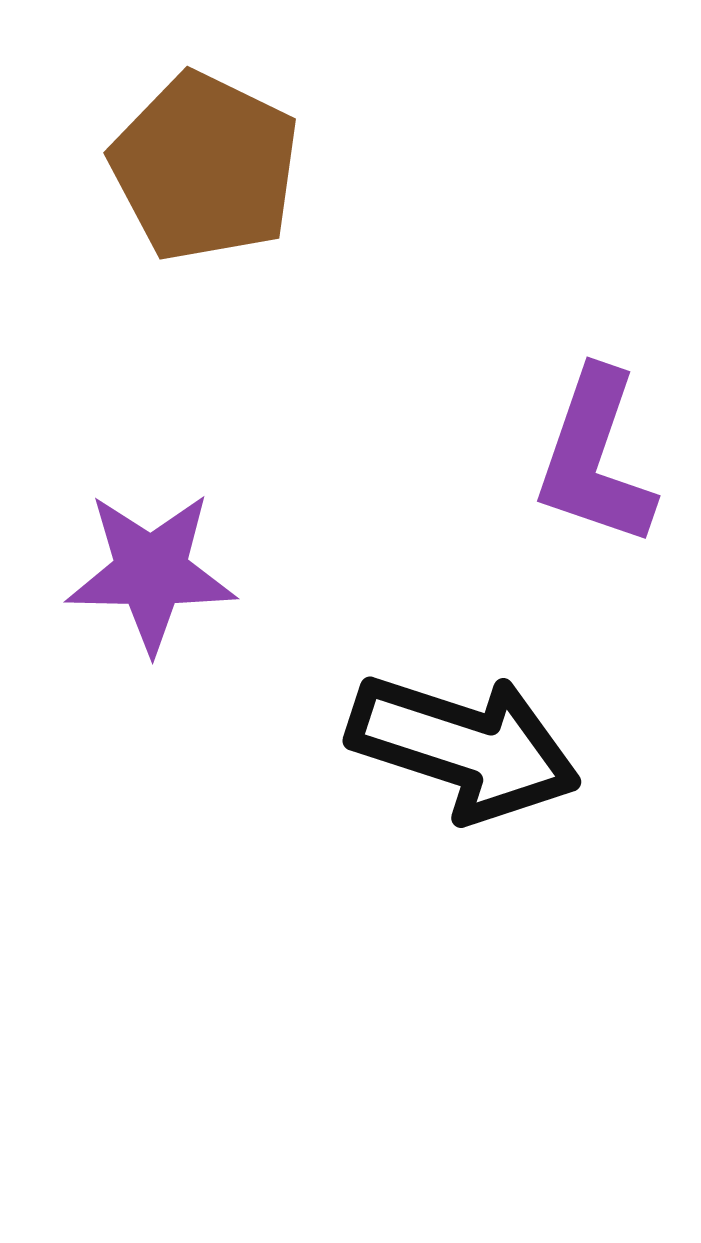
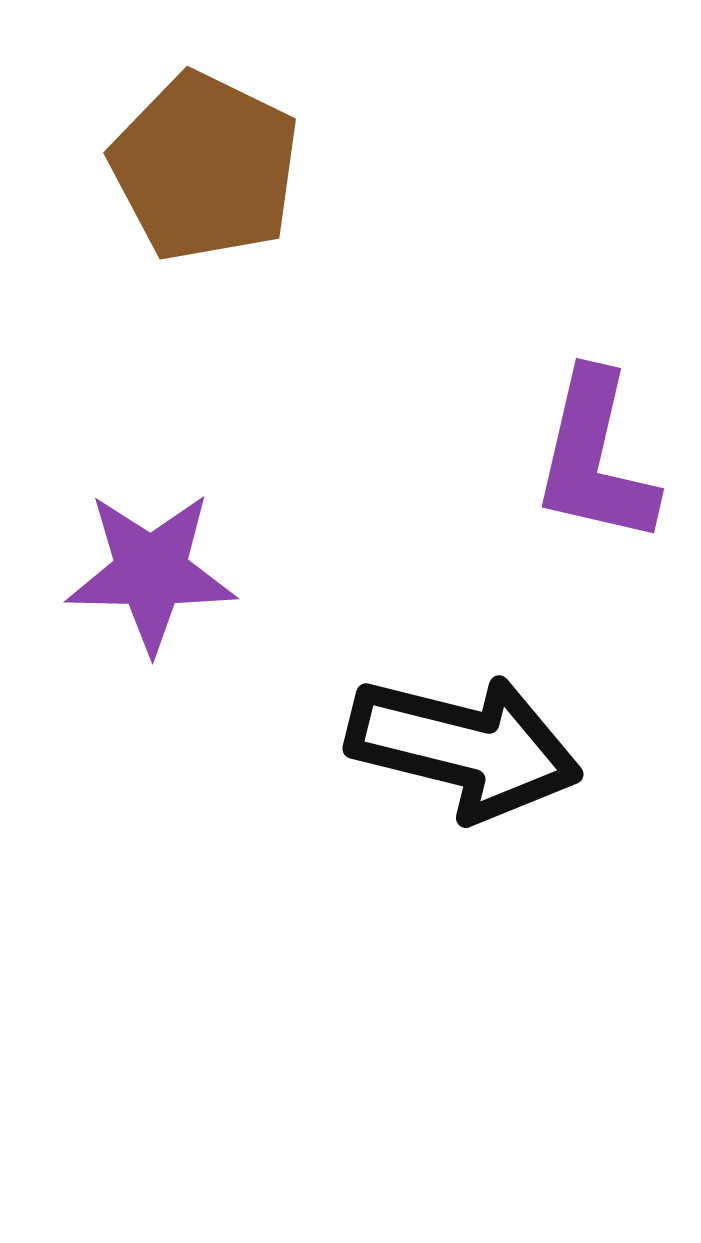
purple L-shape: rotated 6 degrees counterclockwise
black arrow: rotated 4 degrees counterclockwise
